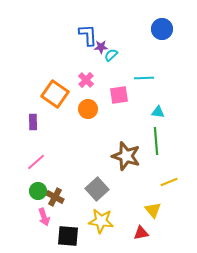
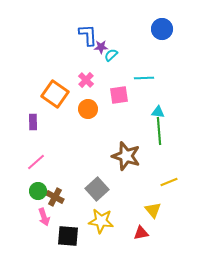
green line: moved 3 px right, 10 px up
